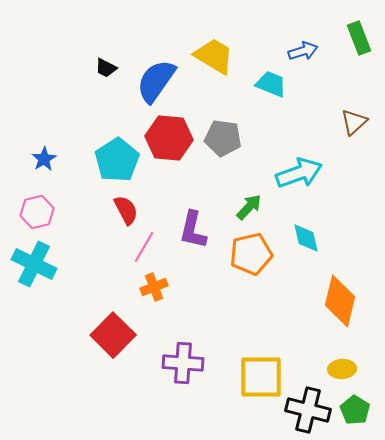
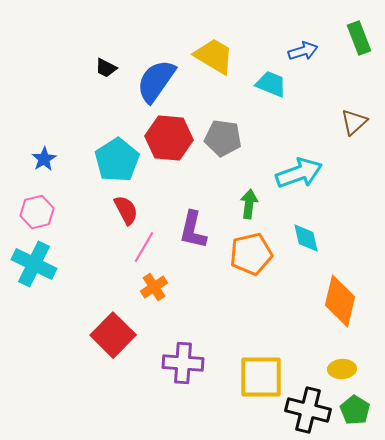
green arrow: moved 3 px up; rotated 36 degrees counterclockwise
orange cross: rotated 12 degrees counterclockwise
